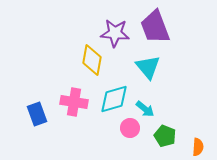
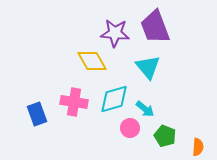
yellow diamond: moved 1 px down; rotated 40 degrees counterclockwise
